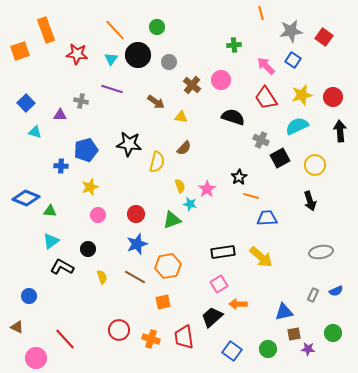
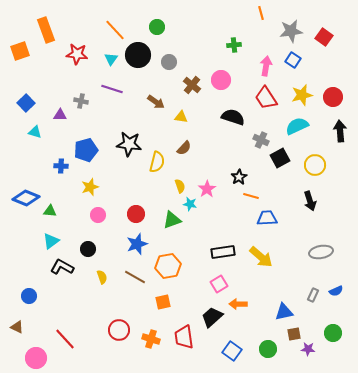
pink arrow at (266, 66): rotated 54 degrees clockwise
